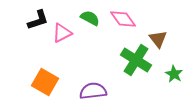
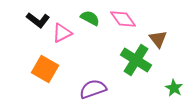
black L-shape: rotated 55 degrees clockwise
green star: moved 14 px down
orange square: moved 13 px up
purple semicircle: moved 2 px up; rotated 12 degrees counterclockwise
